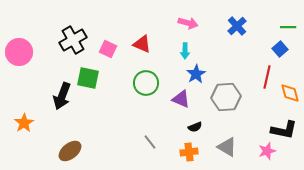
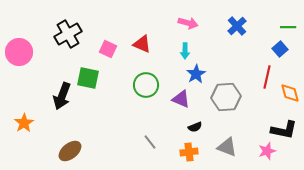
black cross: moved 5 px left, 6 px up
green circle: moved 2 px down
gray triangle: rotated 10 degrees counterclockwise
